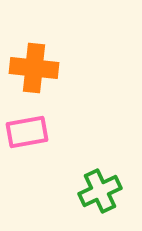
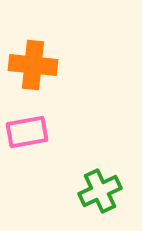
orange cross: moved 1 px left, 3 px up
